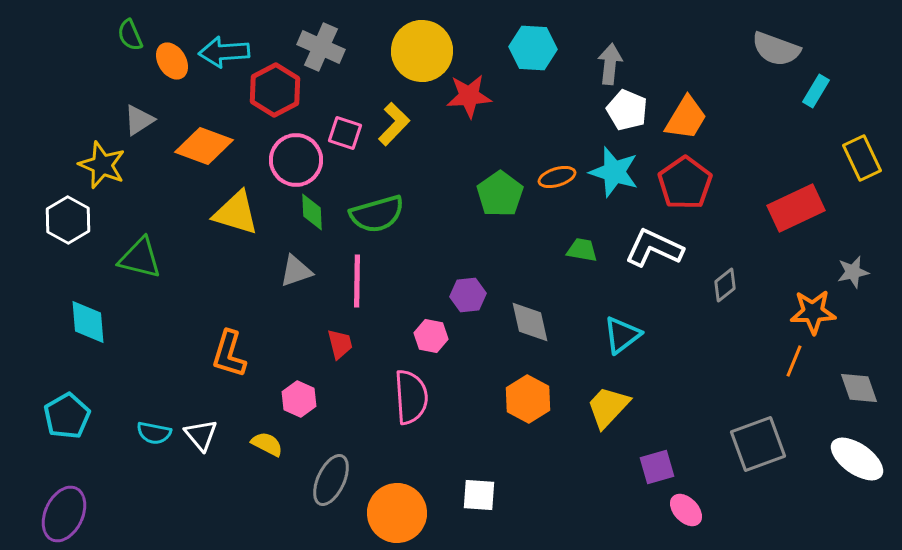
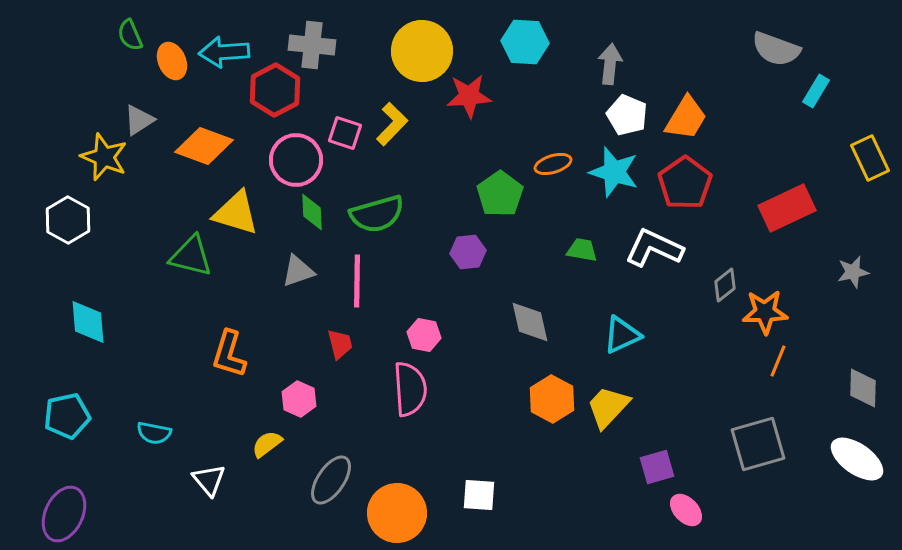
gray cross at (321, 47): moved 9 px left, 2 px up; rotated 18 degrees counterclockwise
cyan hexagon at (533, 48): moved 8 px left, 6 px up
orange ellipse at (172, 61): rotated 9 degrees clockwise
white pentagon at (627, 110): moved 5 px down
yellow L-shape at (394, 124): moved 2 px left
yellow rectangle at (862, 158): moved 8 px right
yellow star at (102, 165): moved 2 px right, 8 px up
orange ellipse at (557, 177): moved 4 px left, 13 px up
red rectangle at (796, 208): moved 9 px left
green triangle at (140, 258): moved 51 px right, 2 px up
gray triangle at (296, 271): moved 2 px right
purple hexagon at (468, 295): moved 43 px up
orange star at (813, 312): moved 48 px left
cyan triangle at (622, 335): rotated 12 degrees clockwise
pink hexagon at (431, 336): moved 7 px left, 1 px up
orange line at (794, 361): moved 16 px left
gray diamond at (859, 388): moved 4 px right; rotated 21 degrees clockwise
pink semicircle at (411, 397): moved 1 px left, 8 px up
orange hexagon at (528, 399): moved 24 px right
cyan pentagon at (67, 416): rotated 18 degrees clockwise
white triangle at (201, 435): moved 8 px right, 45 px down
yellow semicircle at (267, 444): rotated 64 degrees counterclockwise
gray square at (758, 444): rotated 4 degrees clockwise
gray ellipse at (331, 480): rotated 9 degrees clockwise
